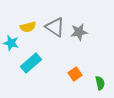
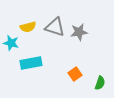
gray triangle: rotated 15 degrees counterclockwise
cyan rectangle: rotated 30 degrees clockwise
green semicircle: rotated 32 degrees clockwise
